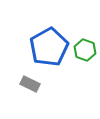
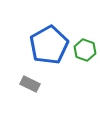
blue pentagon: moved 2 px up
